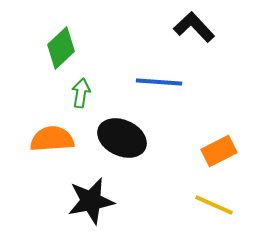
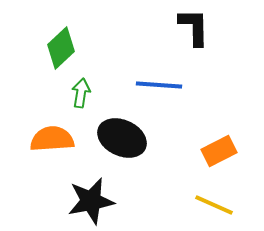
black L-shape: rotated 42 degrees clockwise
blue line: moved 3 px down
